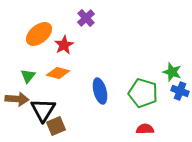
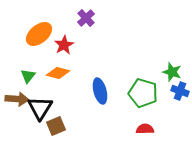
black triangle: moved 3 px left, 2 px up
